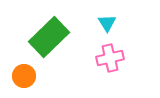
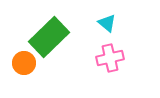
cyan triangle: rotated 18 degrees counterclockwise
orange circle: moved 13 px up
